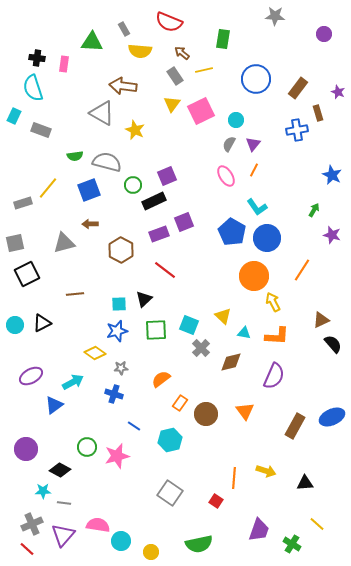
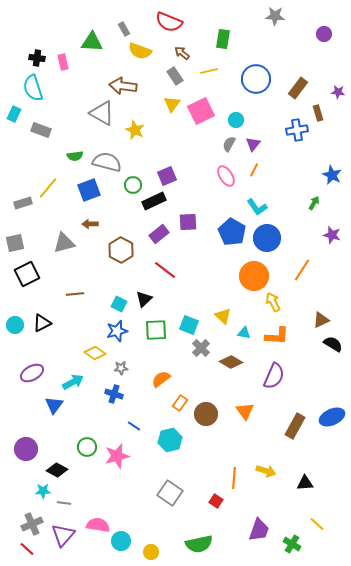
yellow semicircle at (140, 51): rotated 15 degrees clockwise
pink rectangle at (64, 64): moved 1 px left, 2 px up; rotated 21 degrees counterclockwise
yellow line at (204, 70): moved 5 px right, 1 px down
purple star at (338, 92): rotated 16 degrees counterclockwise
cyan rectangle at (14, 116): moved 2 px up
green arrow at (314, 210): moved 7 px up
purple square at (184, 222): moved 4 px right; rotated 18 degrees clockwise
purple rectangle at (159, 234): rotated 18 degrees counterclockwise
cyan square at (119, 304): rotated 28 degrees clockwise
black semicircle at (333, 344): rotated 18 degrees counterclockwise
brown diamond at (231, 362): rotated 45 degrees clockwise
purple ellipse at (31, 376): moved 1 px right, 3 px up
blue triangle at (54, 405): rotated 18 degrees counterclockwise
black diamond at (60, 470): moved 3 px left
